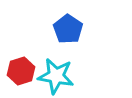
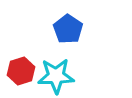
cyan star: rotated 12 degrees counterclockwise
